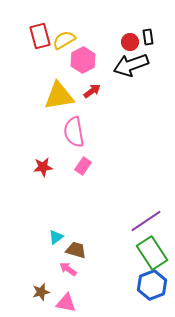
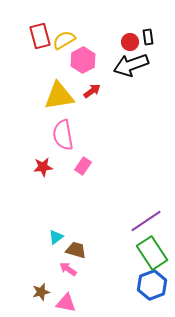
pink semicircle: moved 11 px left, 3 px down
